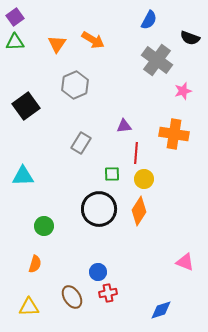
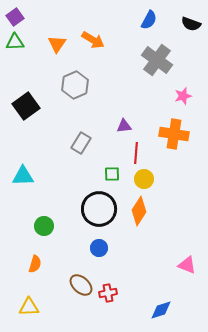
black semicircle: moved 1 px right, 14 px up
pink star: moved 5 px down
pink triangle: moved 2 px right, 3 px down
blue circle: moved 1 px right, 24 px up
brown ellipse: moved 9 px right, 12 px up; rotated 15 degrees counterclockwise
